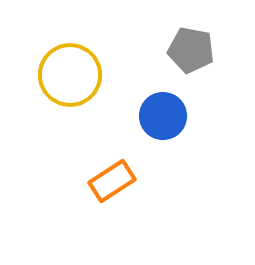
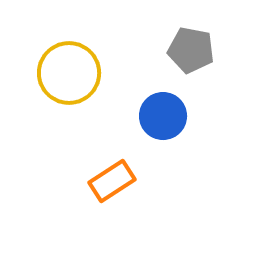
yellow circle: moved 1 px left, 2 px up
